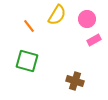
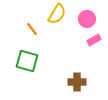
yellow semicircle: moved 1 px up
orange line: moved 3 px right, 3 px down
brown cross: moved 2 px right, 1 px down; rotated 18 degrees counterclockwise
